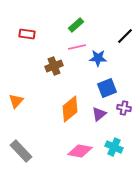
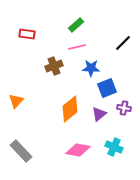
black line: moved 2 px left, 7 px down
blue star: moved 7 px left, 10 px down
pink diamond: moved 2 px left, 1 px up
